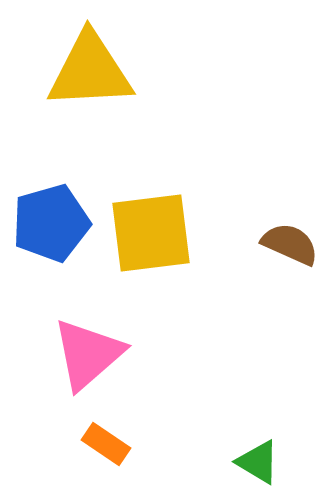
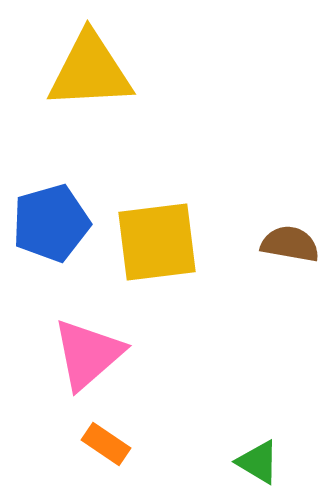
yellow square: moved 6 px right, 9 px down
brown semicircle: rotated 14 degrees counterclockwise
